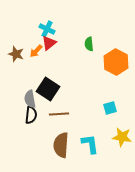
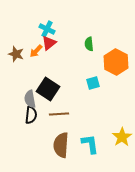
cyan square: moved 17 px left, 25 px up
yellow star: rotated 30 degrees clockwise
